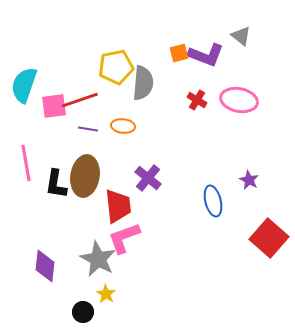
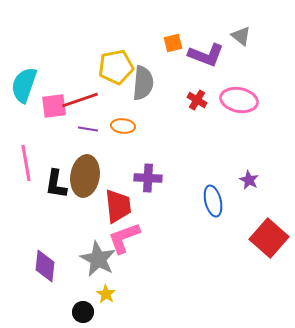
orange square: moved 6 px left, 10 px up
purple cross: rotated 36 degrees counterclockwise
